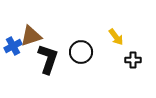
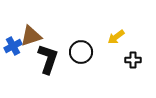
yellow arrow: rotated 90 degrees clockwise
